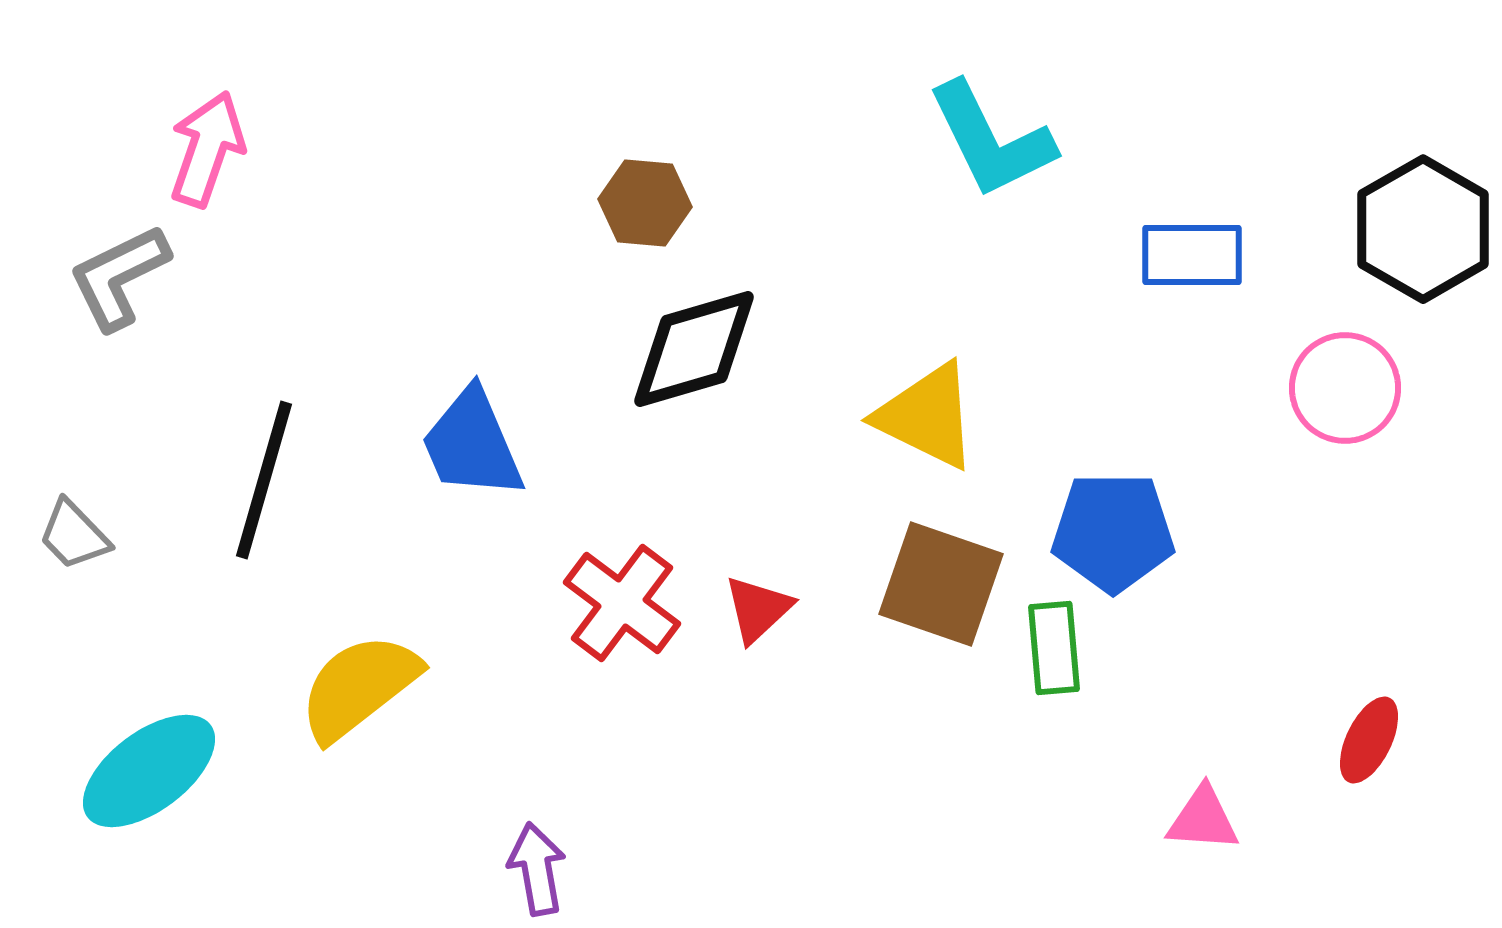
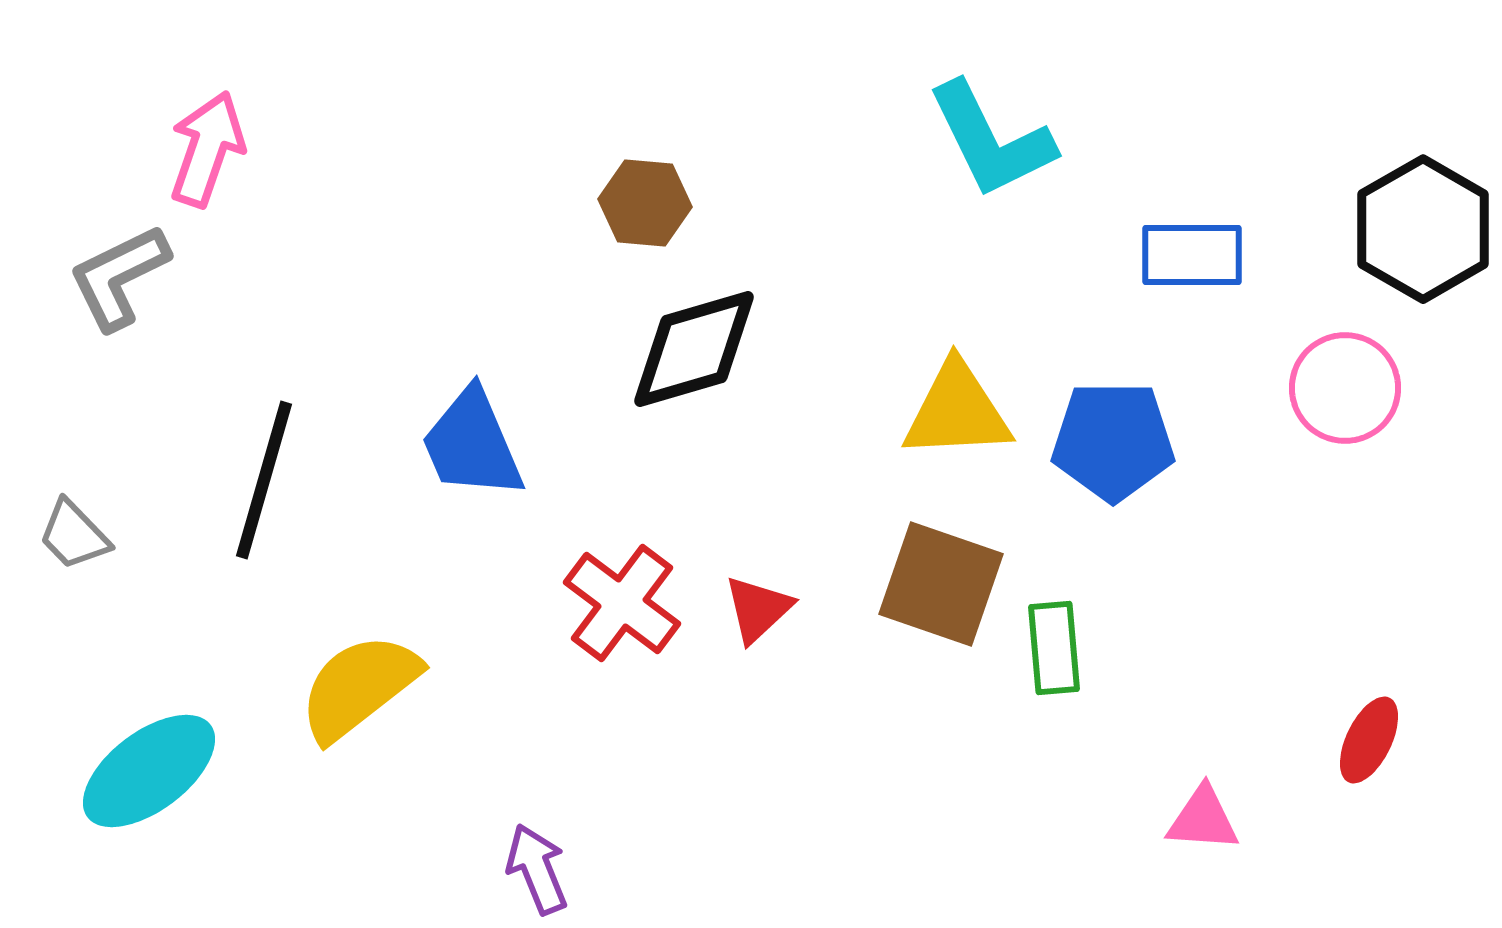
yellow triangle: moved 30 px right, 5 px up; rotated 29 degrees counterclockwise
blue pentagon: moved 91 px up
purple arrow: rotated 12 degrees counterclockwise
